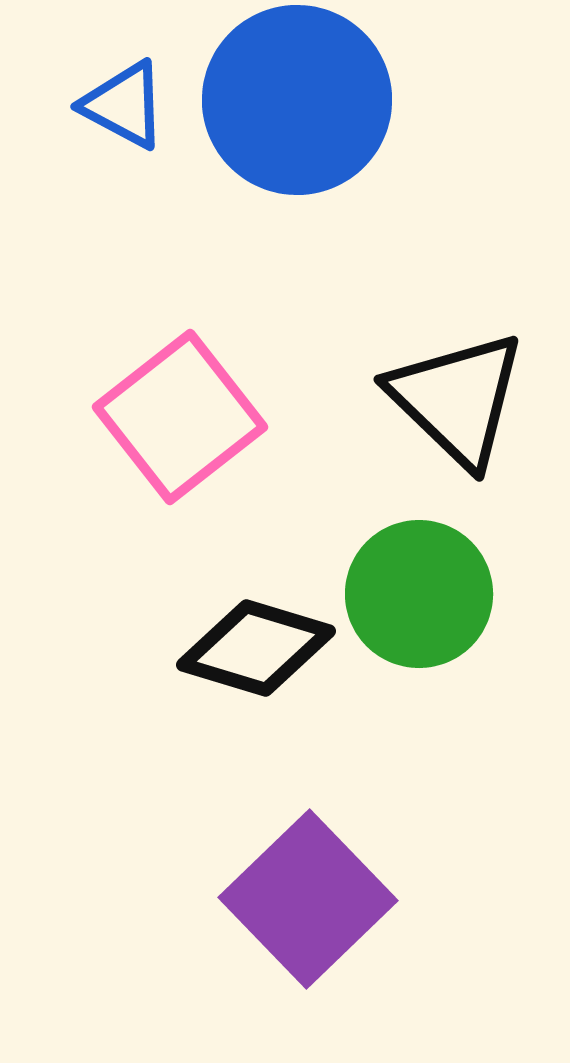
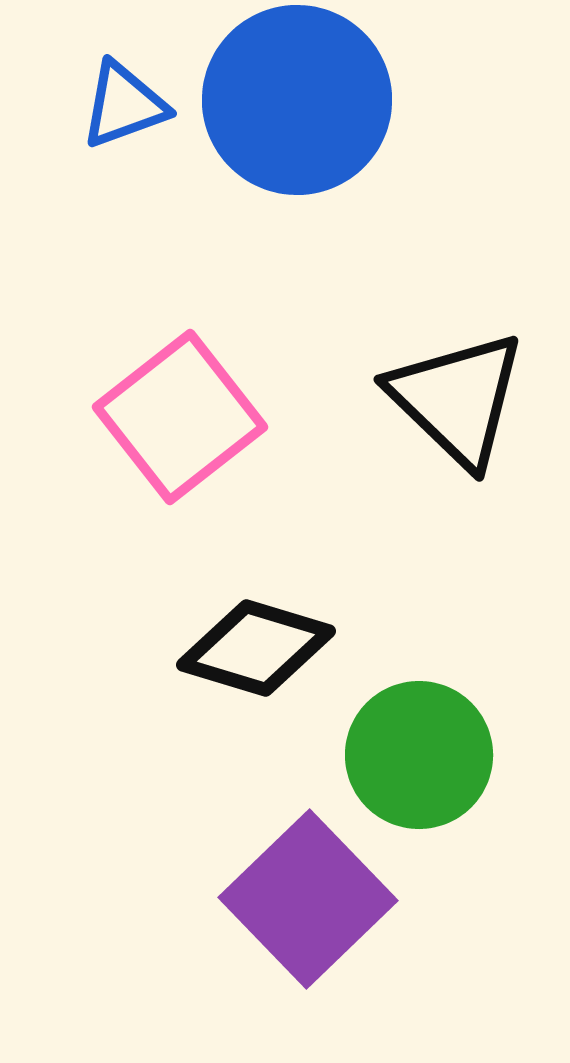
blue triangle: rotated 48 degrees counterclockwise
green circle: moved 161 px down
